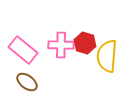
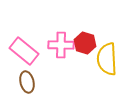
pink rectangle: moved 1 px right, 1 px down
yellow semicircle: moved 3 px down; rotated 8 degrees counterclockwise
brown ellipse: rotated 40 degrees clockwise
